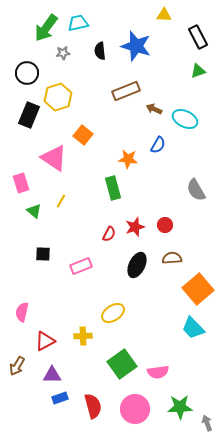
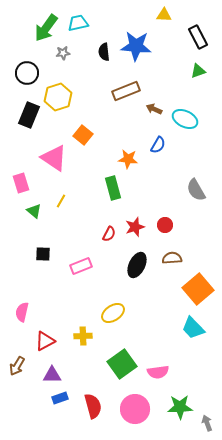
blue star at (136, 46): rotated 12 degrees counterclockwise
black semicircle at (100, 51): moved 4 px right, 1 px down
